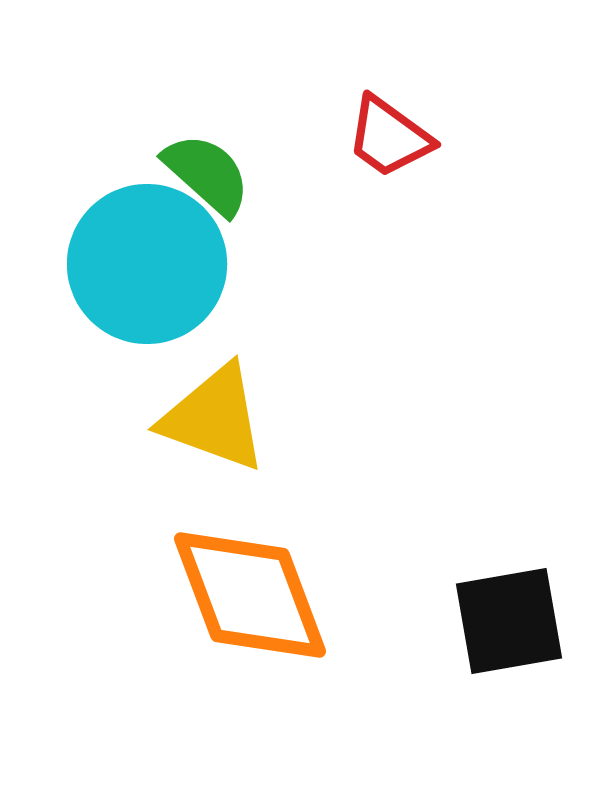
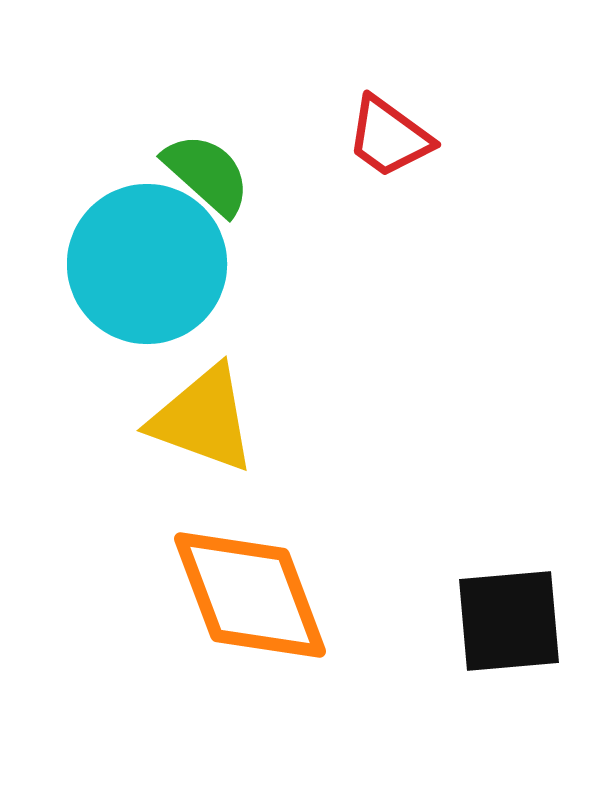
yellow triangle: moved 11 px left, 1 px down
black square: rotated 5 degrees clockwise
